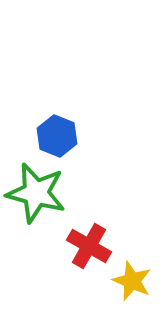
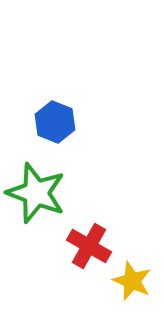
blue hexagon: moved 2 px left, 14 px up
green star: rotated 6 degrees clockwise
